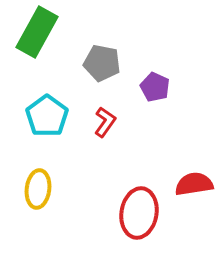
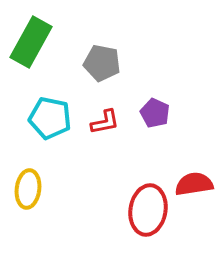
green rectangle: moved 6 px left, 10 px down
purple pentagon: moved 26 px down
cyan pentagon: moved 3 px right, 2 px down; rotated 24 degrees counterclockwise
red L-shape: rotated 44 degrees clockwise
yellow ellipse: moved 10 px left
red ellipse: moved 9 px right, 3 px up
